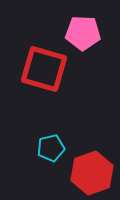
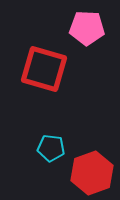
pink pentagon: moved 4 px right, 5 px up
cyan pentagon: rotated 20 degrees clockwise
